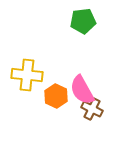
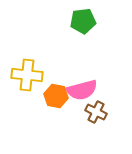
pink semicircle: rotated 76 degrees counterclockwise
orange hexagon: rotated 15 degrees counterclockwise
brown cross: moved 4 px right, 3 px down
